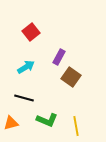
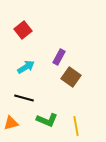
red square: moved 8 px left, 2 px up
